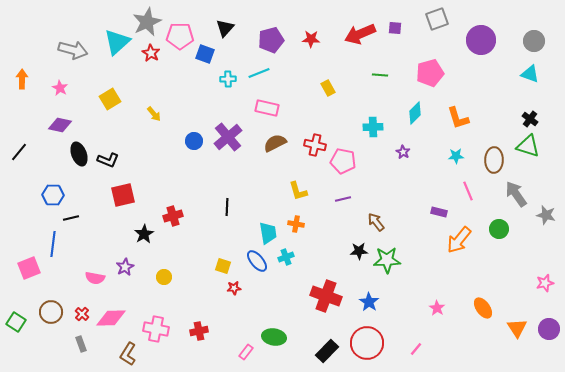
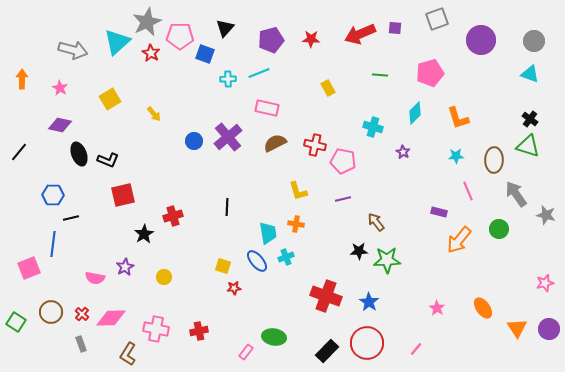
cyan cross at (373, 127): rotated 18 degrees clockwise
